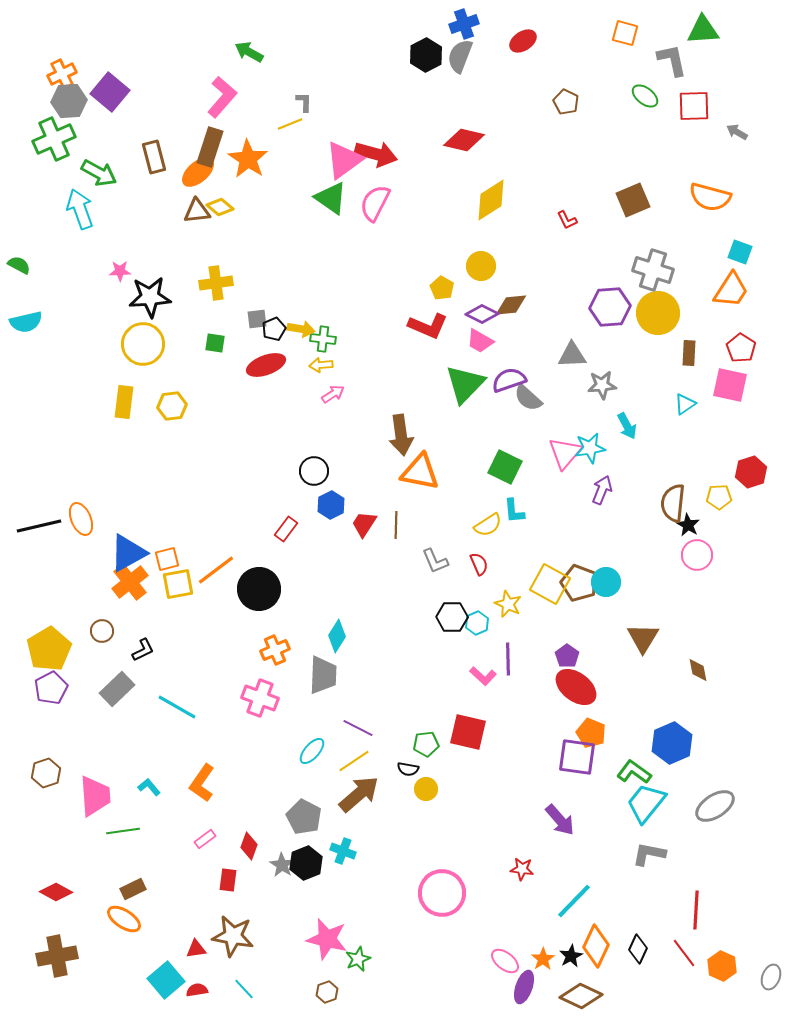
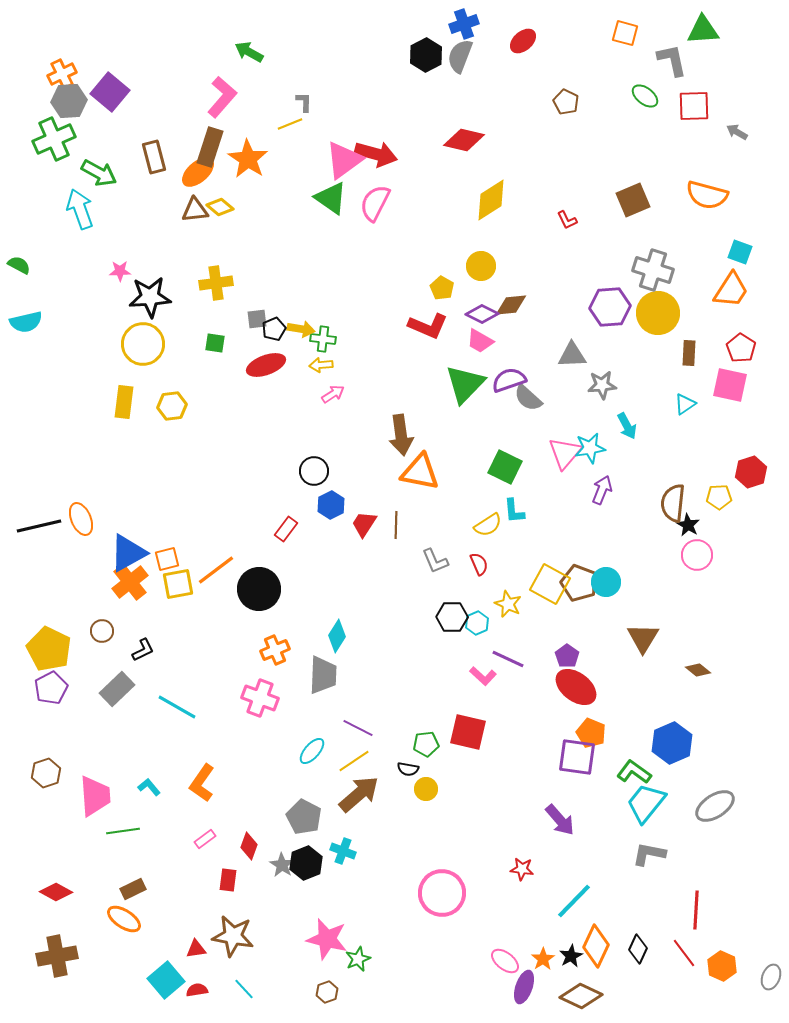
red ellipse at (523, 41): rotated 8 degrees counterclockwise
orange semicircle at (710, 197): moved 3 px left, 2 px up
brown triangle at (197, 211): moved 2 px left, 1 px up
yellow pentagon at (49, 649): rotated 15 degrees counterclockwise
purple line at (508, 659): rotated 64 degrees counterclockwise
brown diamond at (698, 670): rotated 40 degrees counterclockwise
